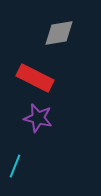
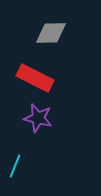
gray diamond: moved 8 px left; rotated 8 degrees clockwise
